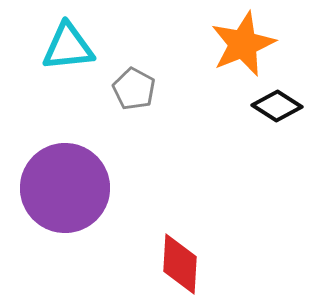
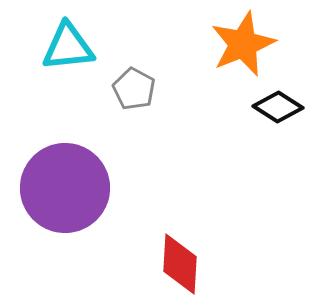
black diamond: moved 1 px right, 1 px down
